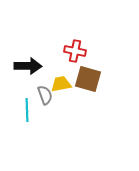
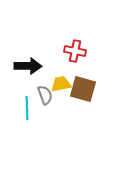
brown square: moved 5 px left, 10 px down
cyan line: moved 2 px up
